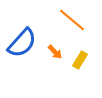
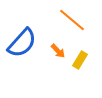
orange arrow: moved 3 px right, 1 px up
